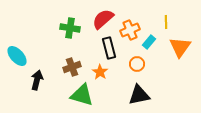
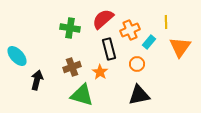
black rectangle: moved 1 px down
